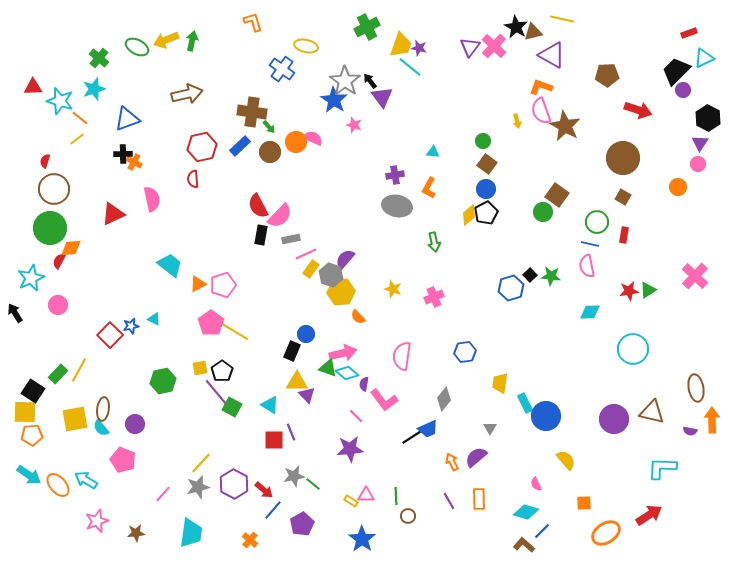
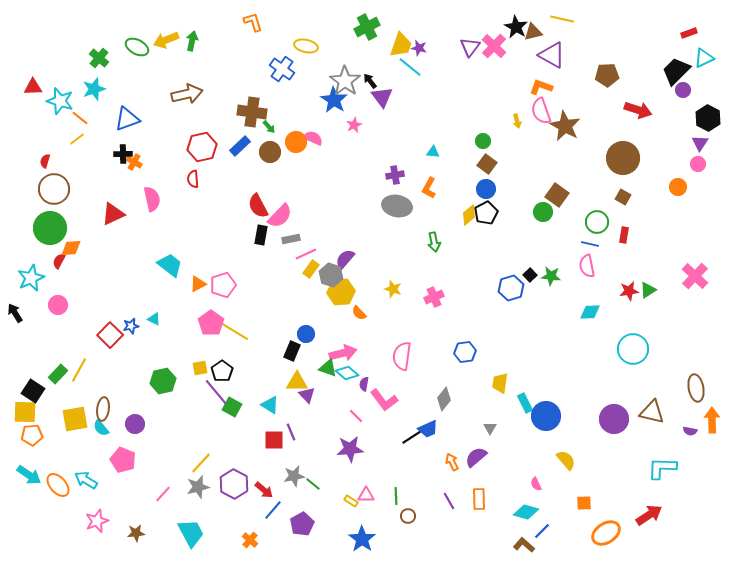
pink star at (354, 125): rotated 28 degrees clockwise
orange semicircle at (358, 317): moved 1 px right, 4 px up
cyan trapezoid at (191, 533): rotated 36 degrees counterclockwise
